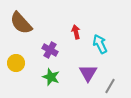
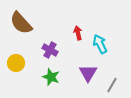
red arrow: moved 2 px right, 1 px down
gray line: moved 2 px right, 1 px up
